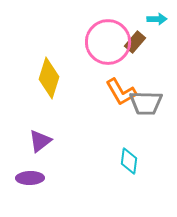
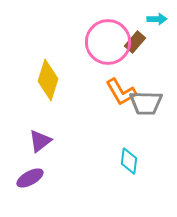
yellow diamond: moved 1 px left, 2 px down
purple ellipse: rotated 28 degrees counterclockwise
